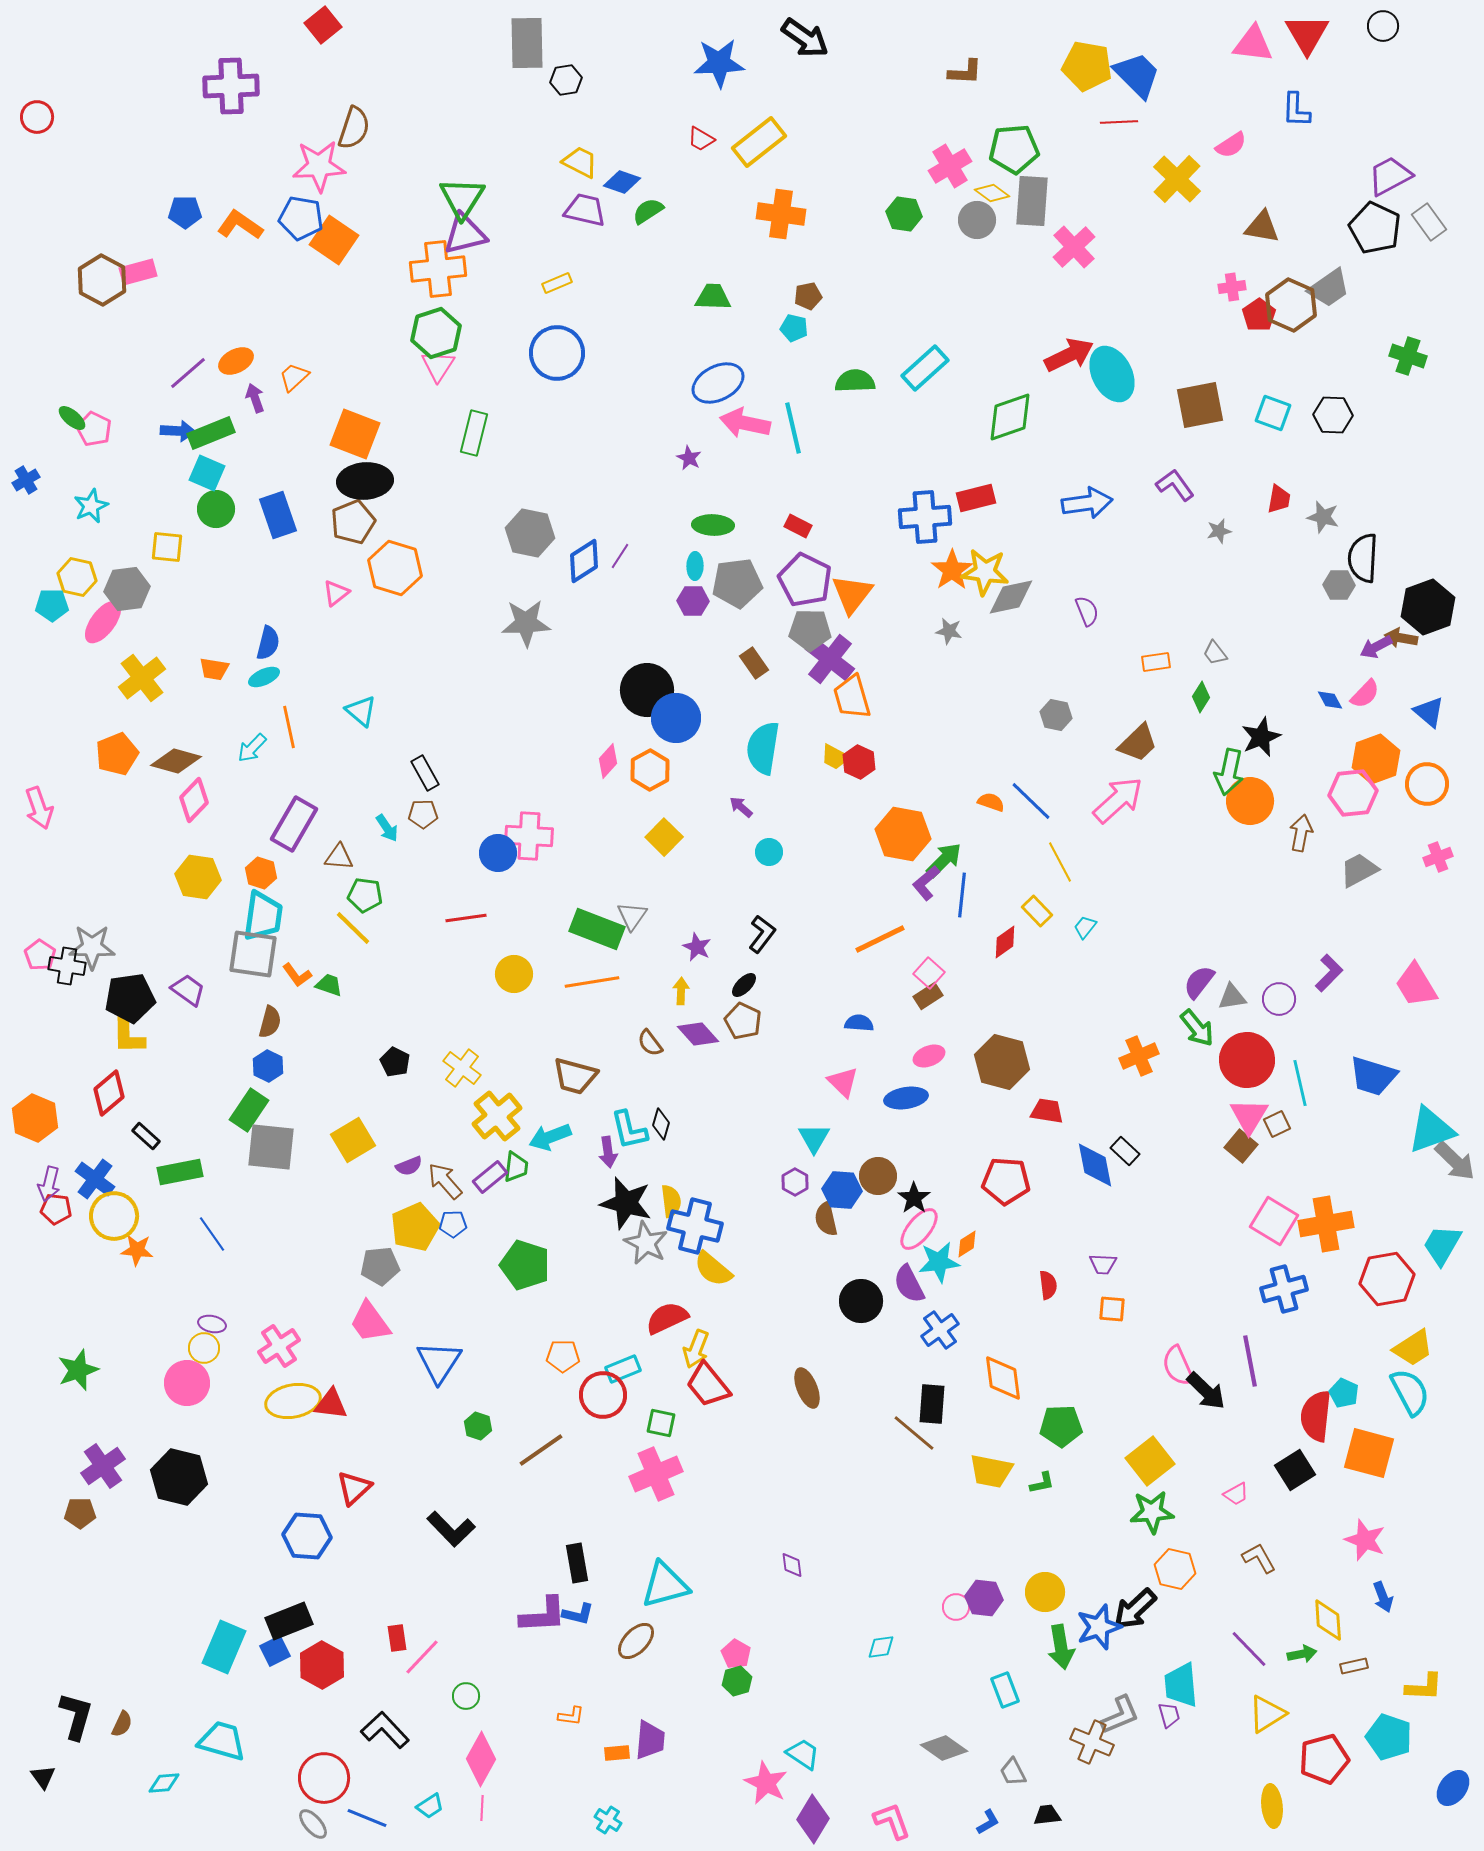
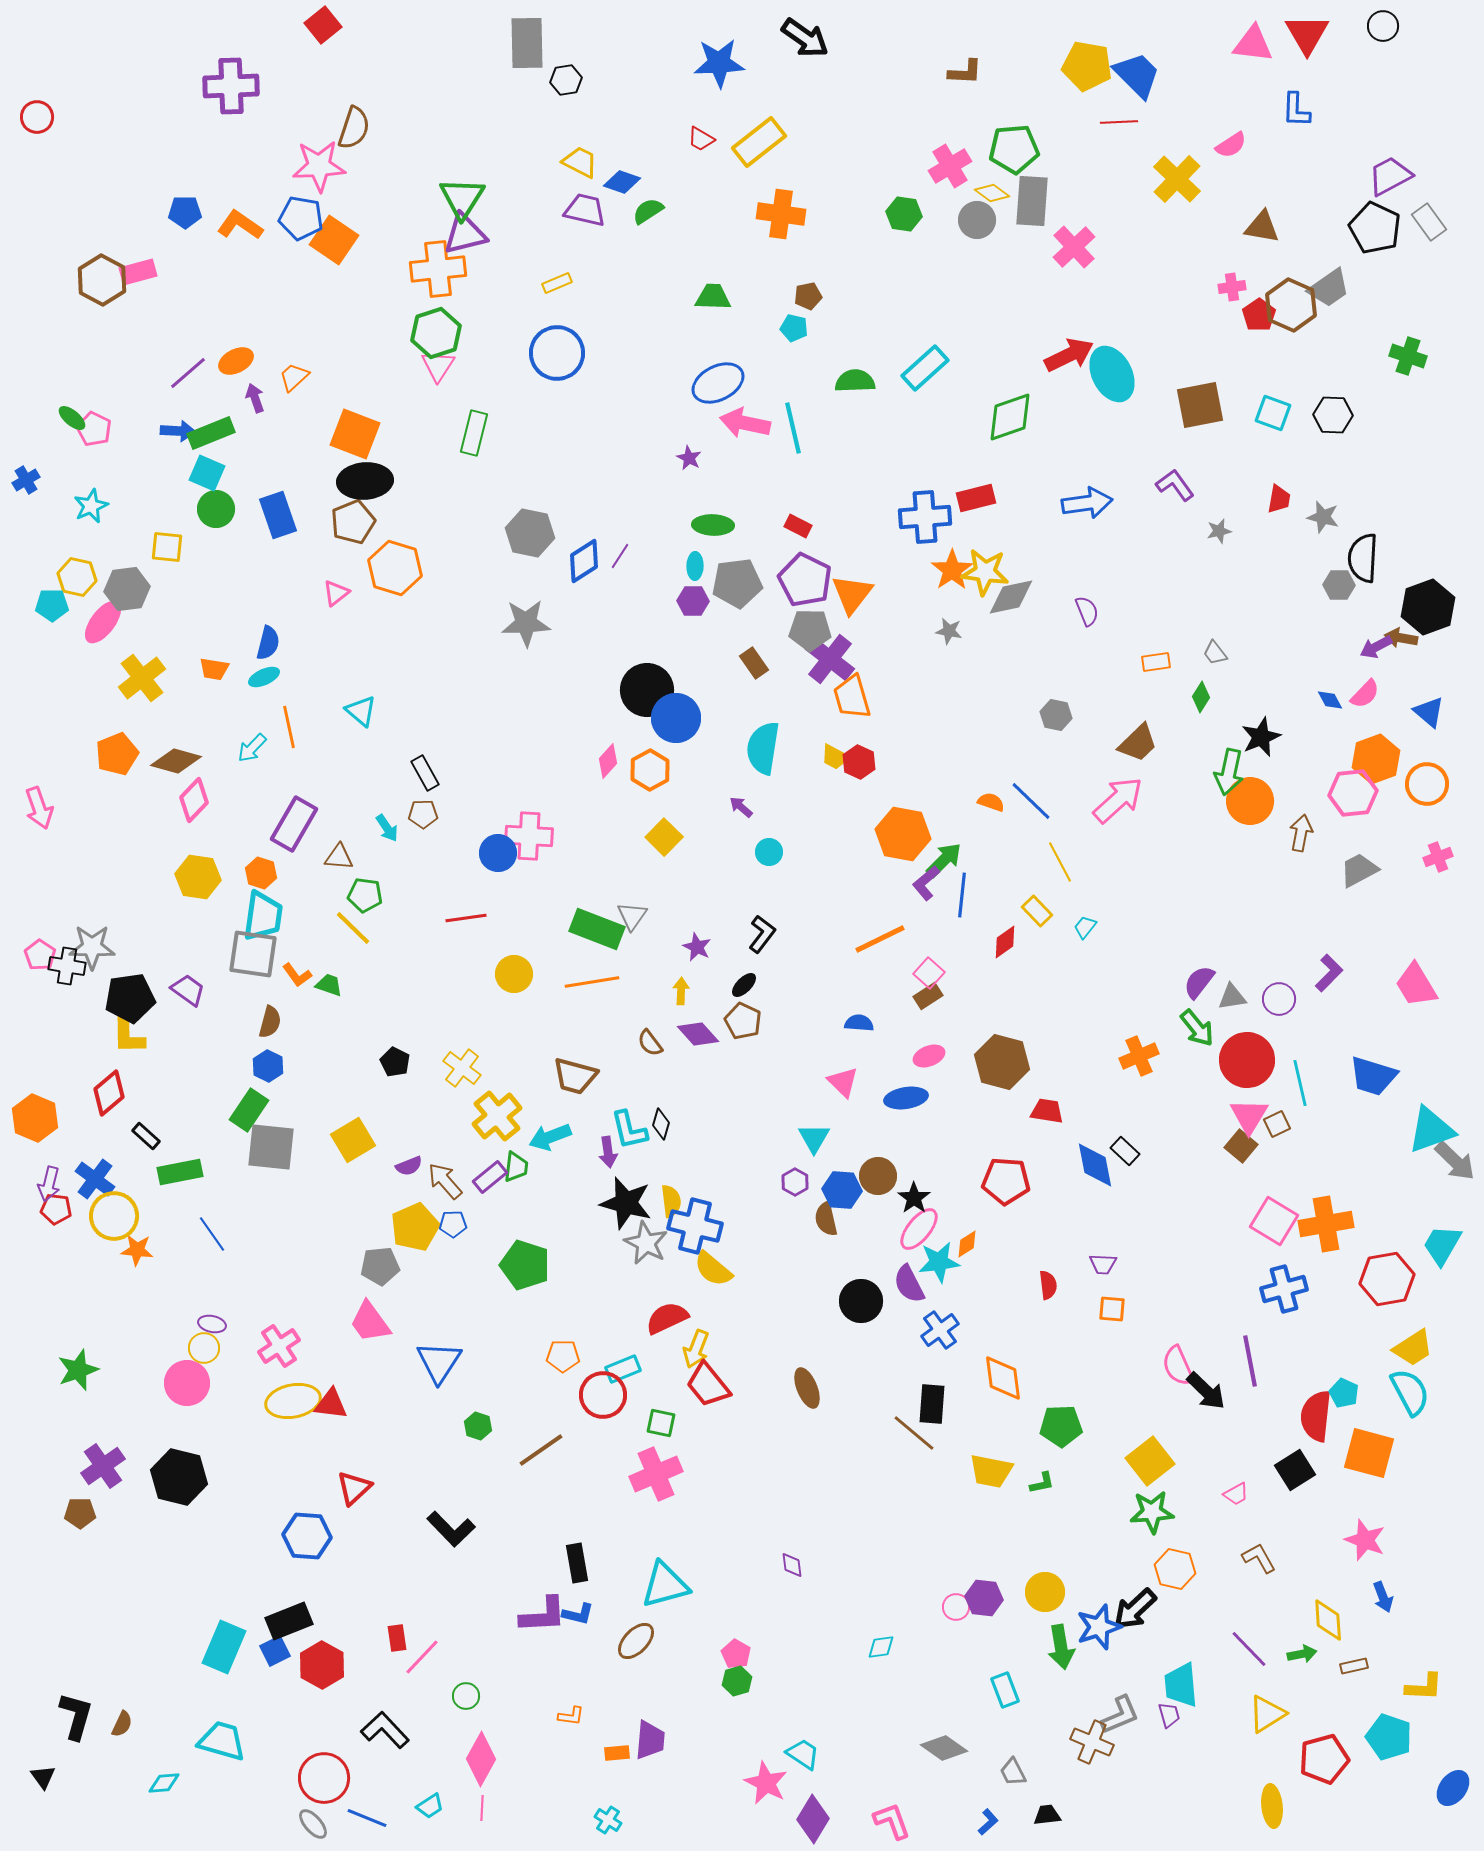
blue L-shape at (988, 1822): rotated 12 degrees counterclockwise
